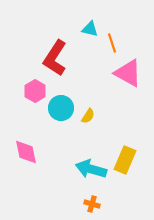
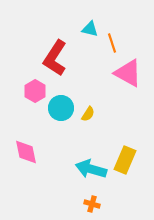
yellow semicircle: moved 2 px up
